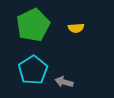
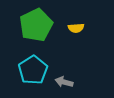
green pentagon: moved 3 px right
